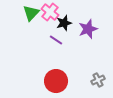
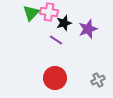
pink cross: moved 1 px left; rotated 30 degrees counterclockwise
red circle: moved 1 px left, 3 px up
